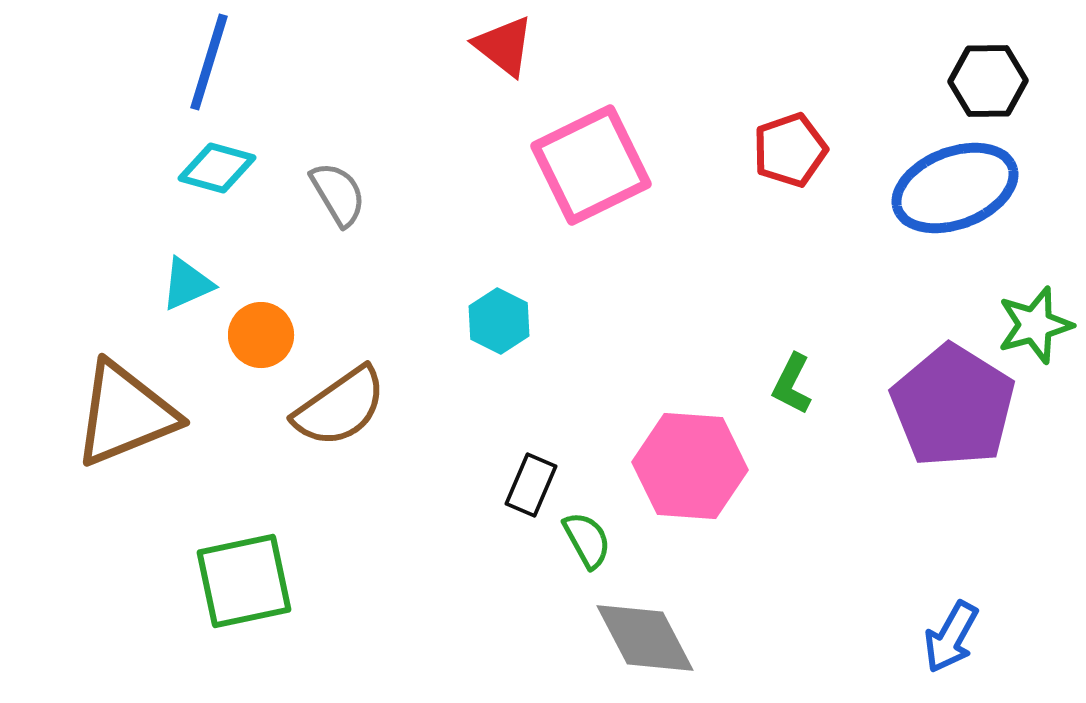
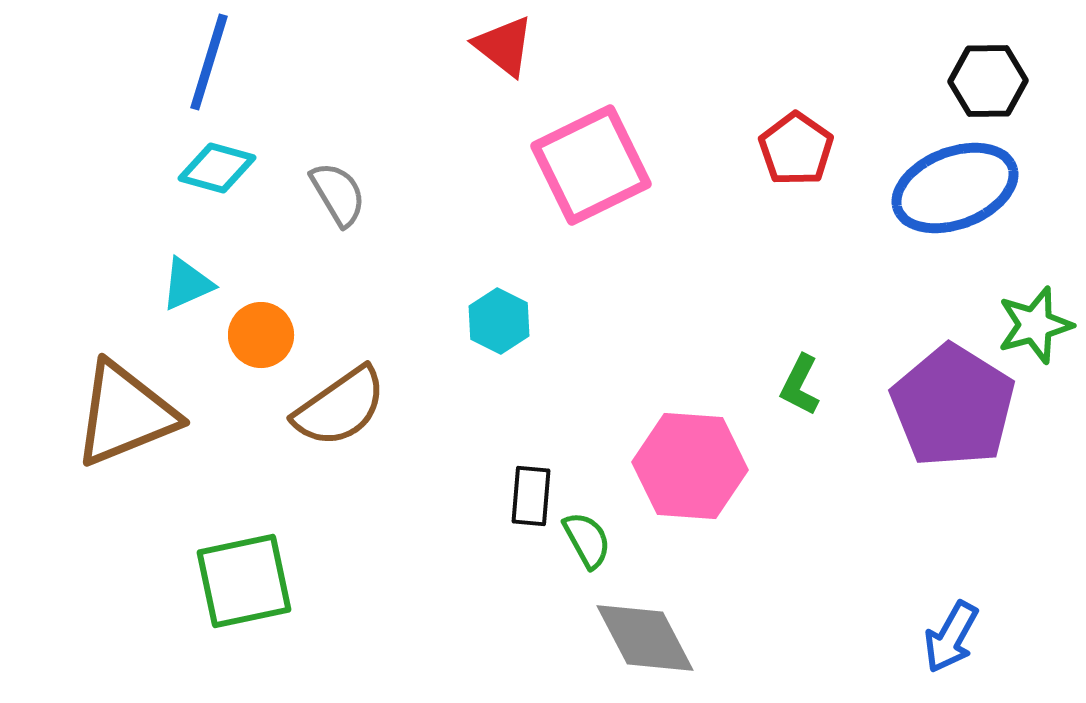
red pentagon: moved 6 px right, 1 px up; rotated 18 degrees counterclockwise
green L-shape: moved 8 px right, 1 px down
black rectangle: moved 11 px down; rotated 18 degrees counterclockwise
